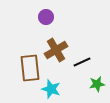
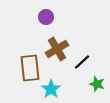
brown cross: moved 1 px right, 1 px up
black line: rotated 18 degrees counterclockwise
green star: rotated 28 degrees clockwise
cyan star: rotated 18 degrees clockwise
